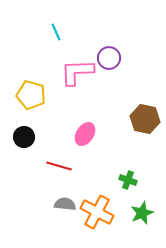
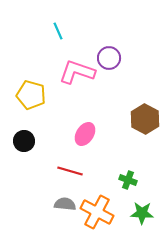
cyan line: moved 2 px right, 1 px up
pink L-shape: rotated 21 degrees clockwise
brown hexagon: rotated 16 degrees clockwise
black circle: moved 4 px down
red line: moved 11 px right, 5 px down
green star: rotated 25 degrees clockwise
